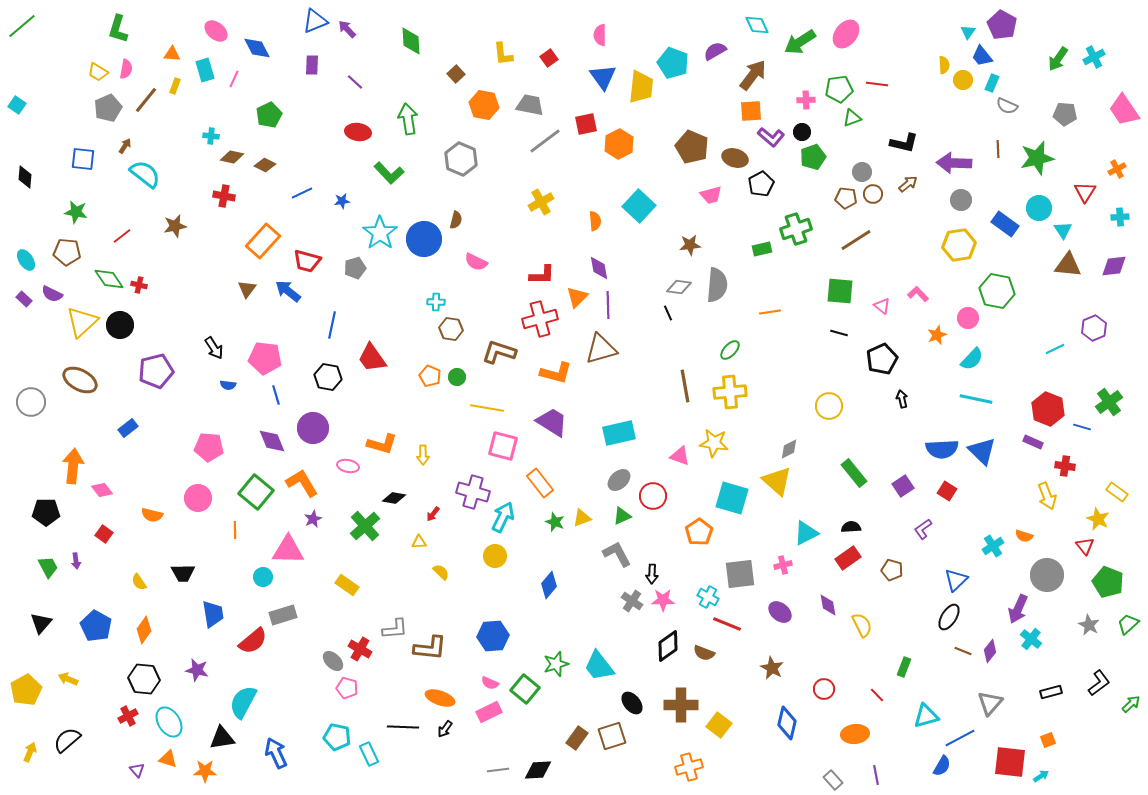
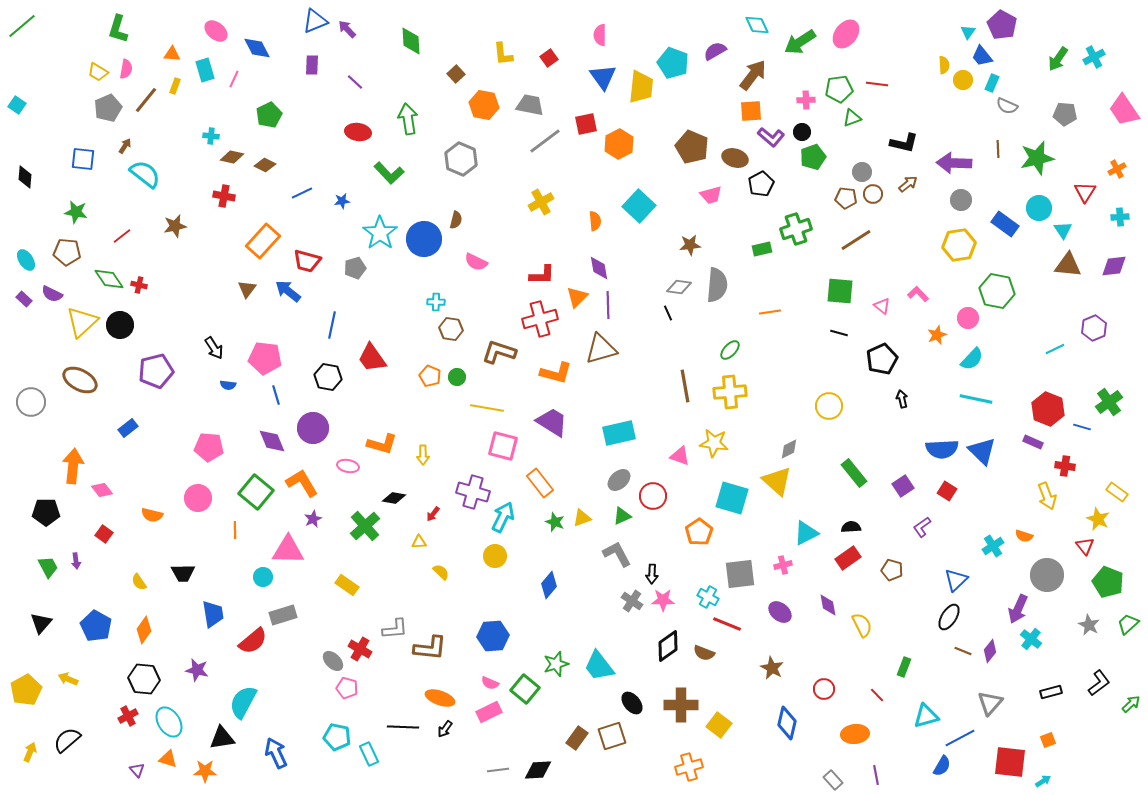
purple L-shape at (923, 529): moved 1 px left, 2 px up
cyan arrow at (1041, 776): moved 2 px right, 5 px down
